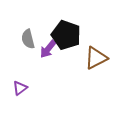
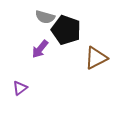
black pentagon: moved 5 px up
gray semicircle: moved 17 px right, 22 px up; rotated 60 degrees counterclockwise
purple arrow: moved 8 px left
